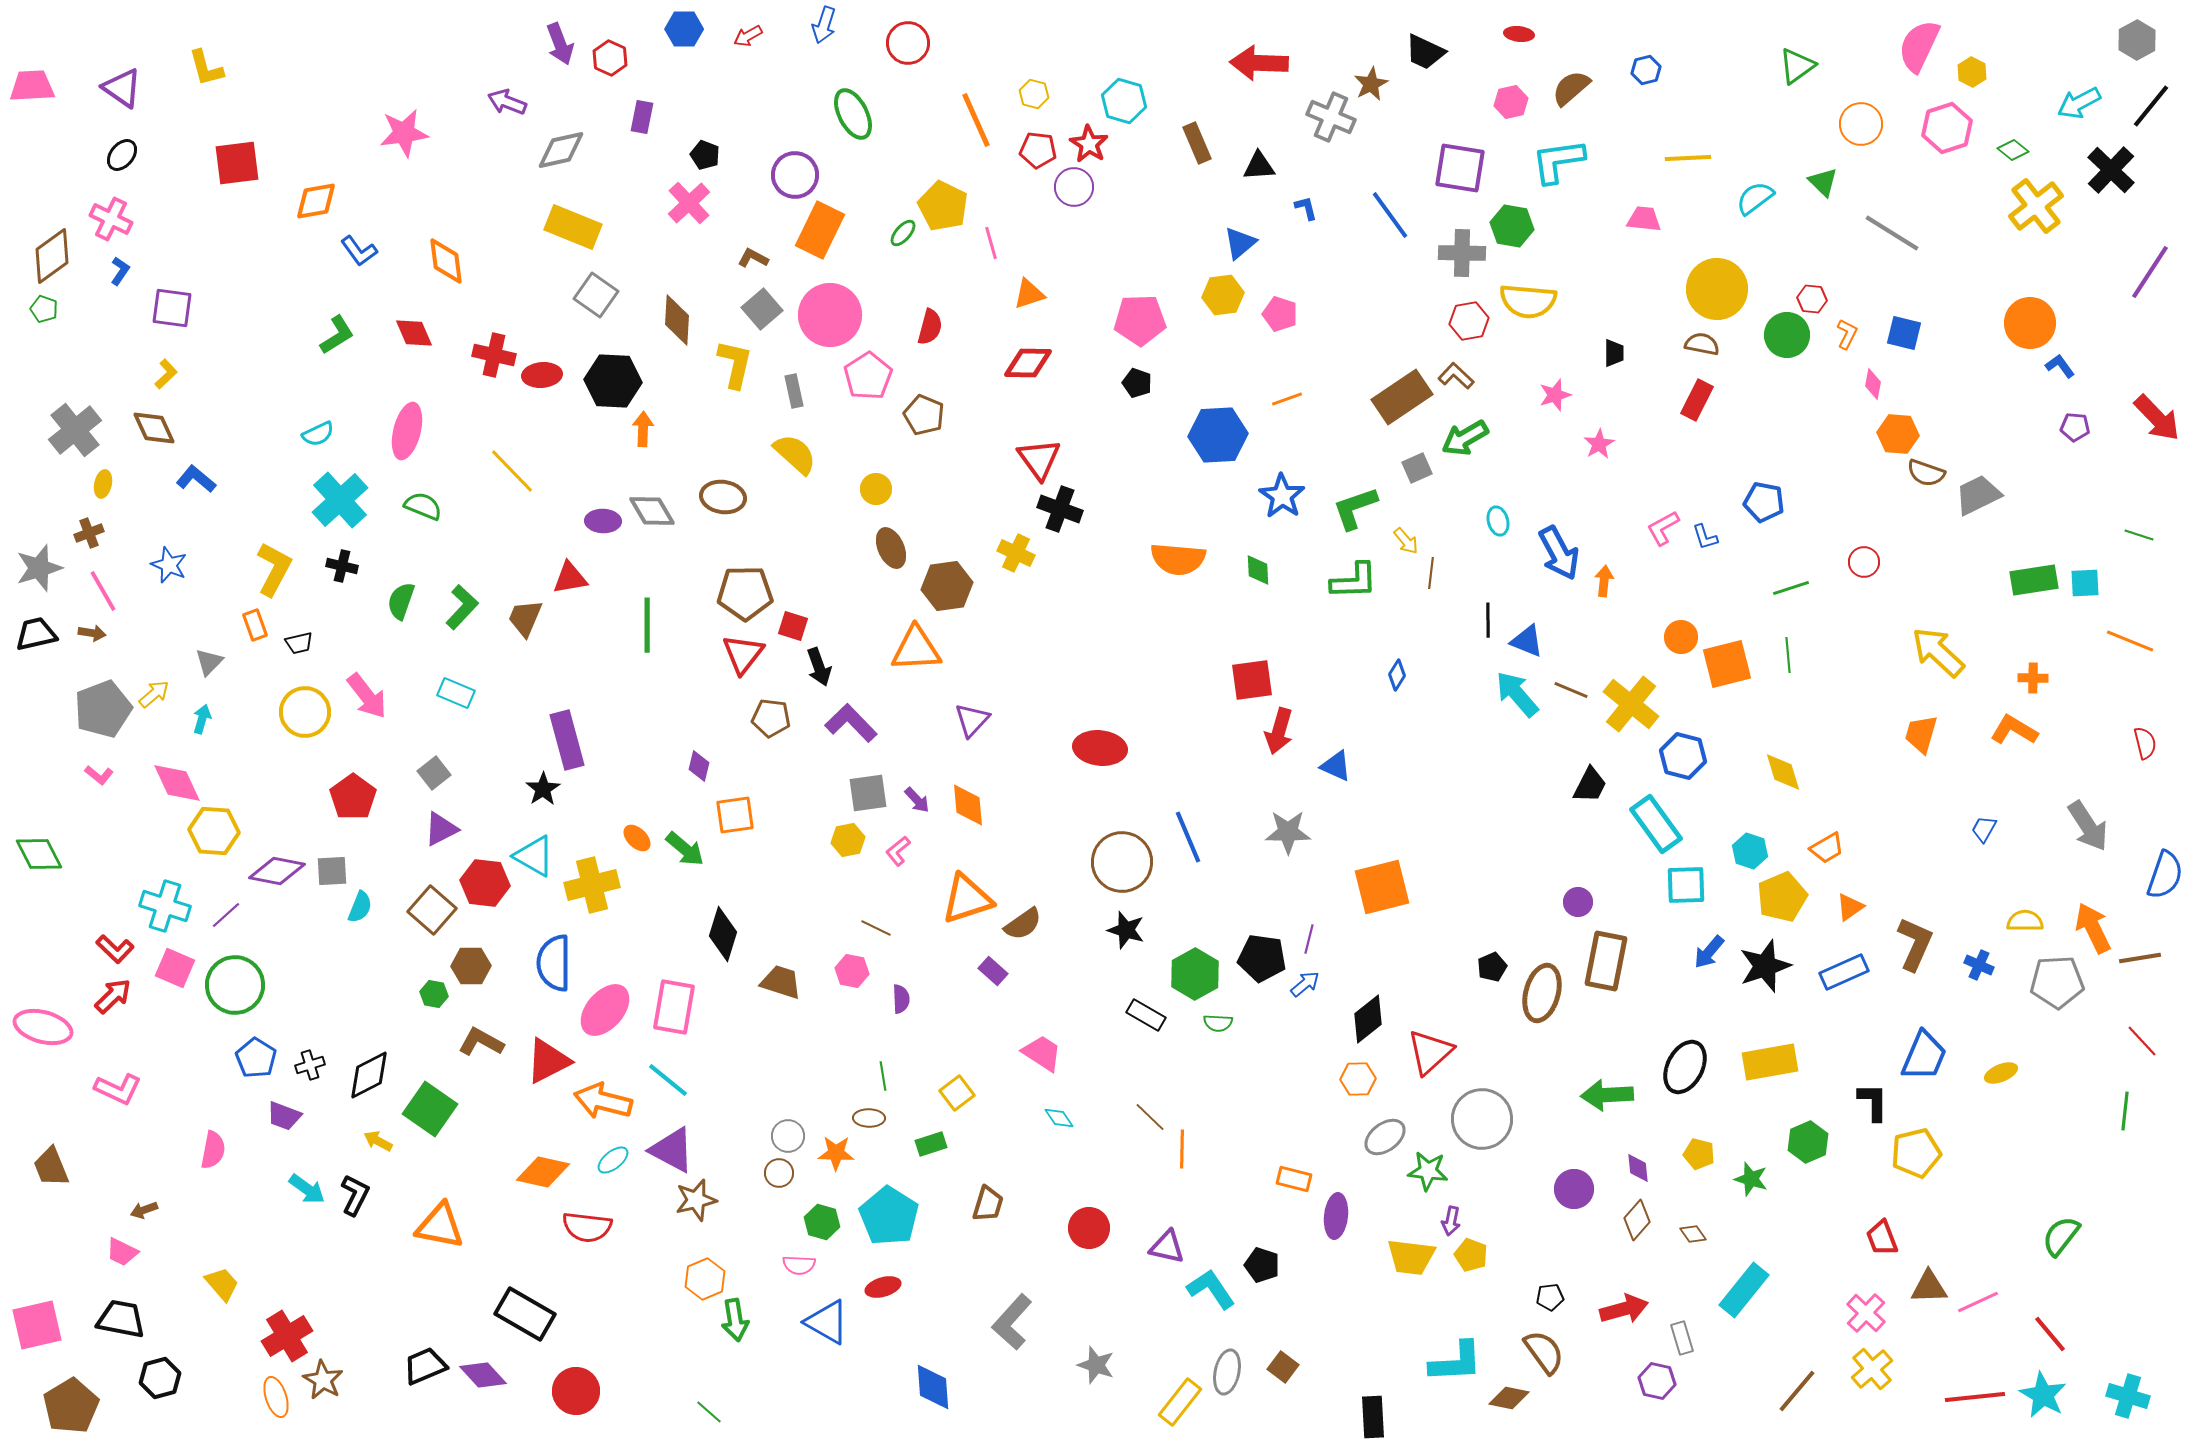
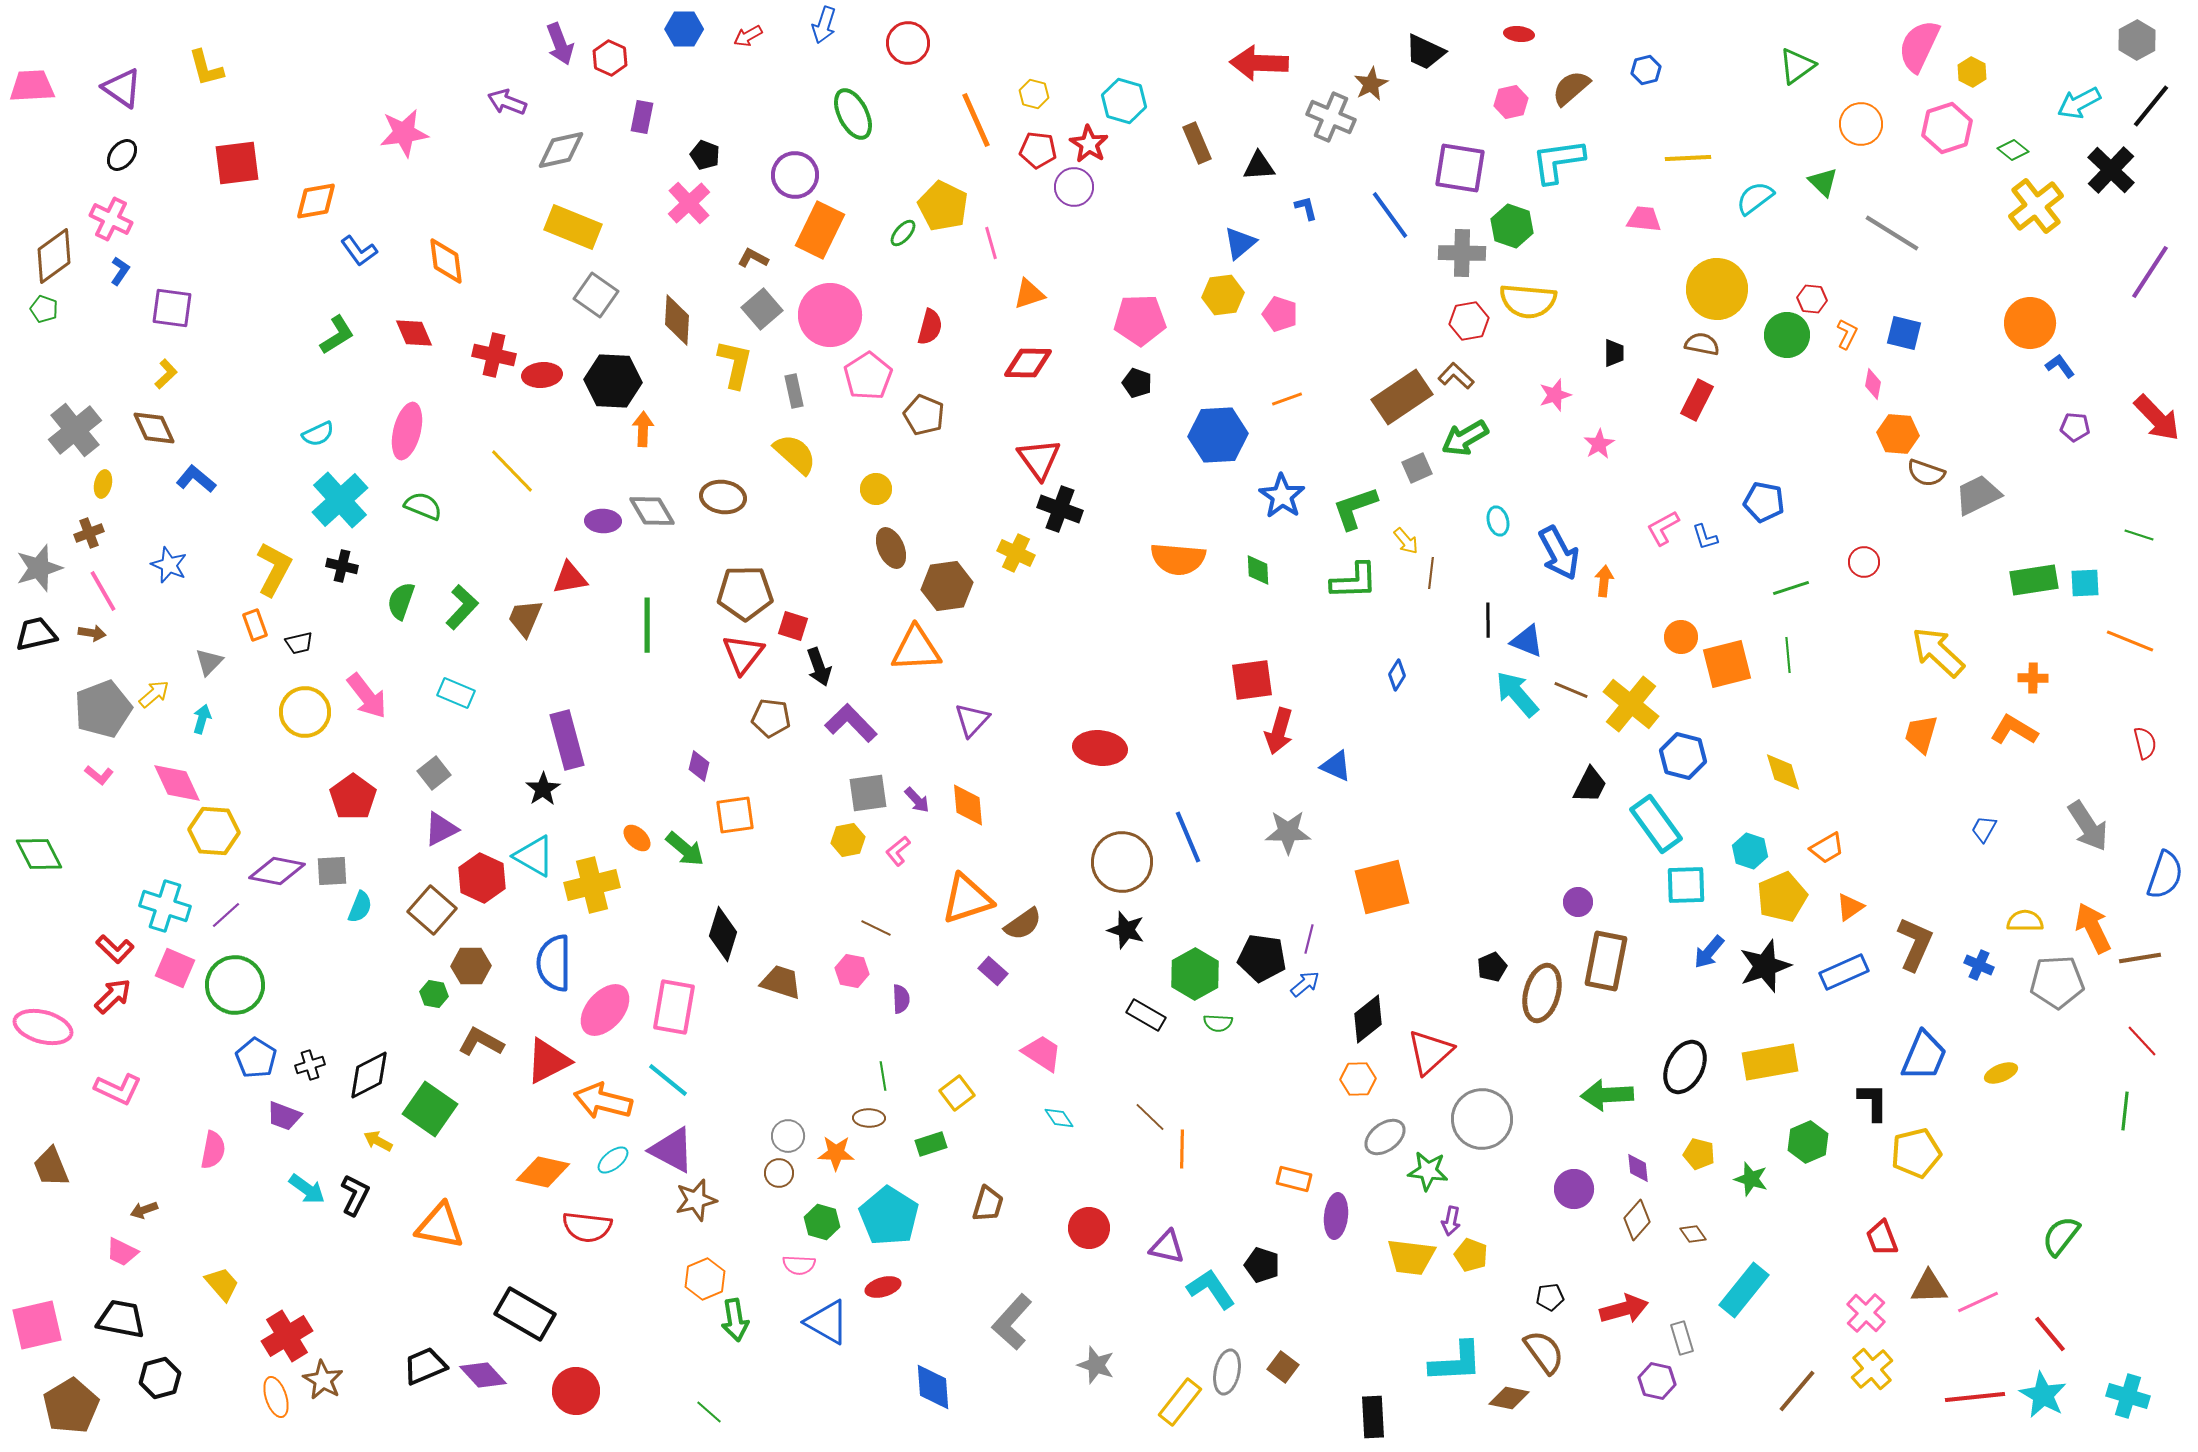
green hexagon at (1512, 226): rotated 9 degrees clockwise
brown diamond at (52, 256): moved 2 px right
red hexagon at (485, 883): moved 3 px left, 5 px up; rotated 18 degrees clockwise
